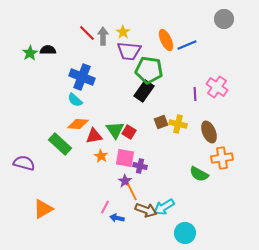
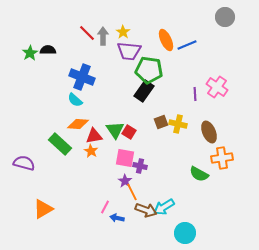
gray circle: moved 1 px right, 2 px up
orange star: moved 10 px left, 5 px up
